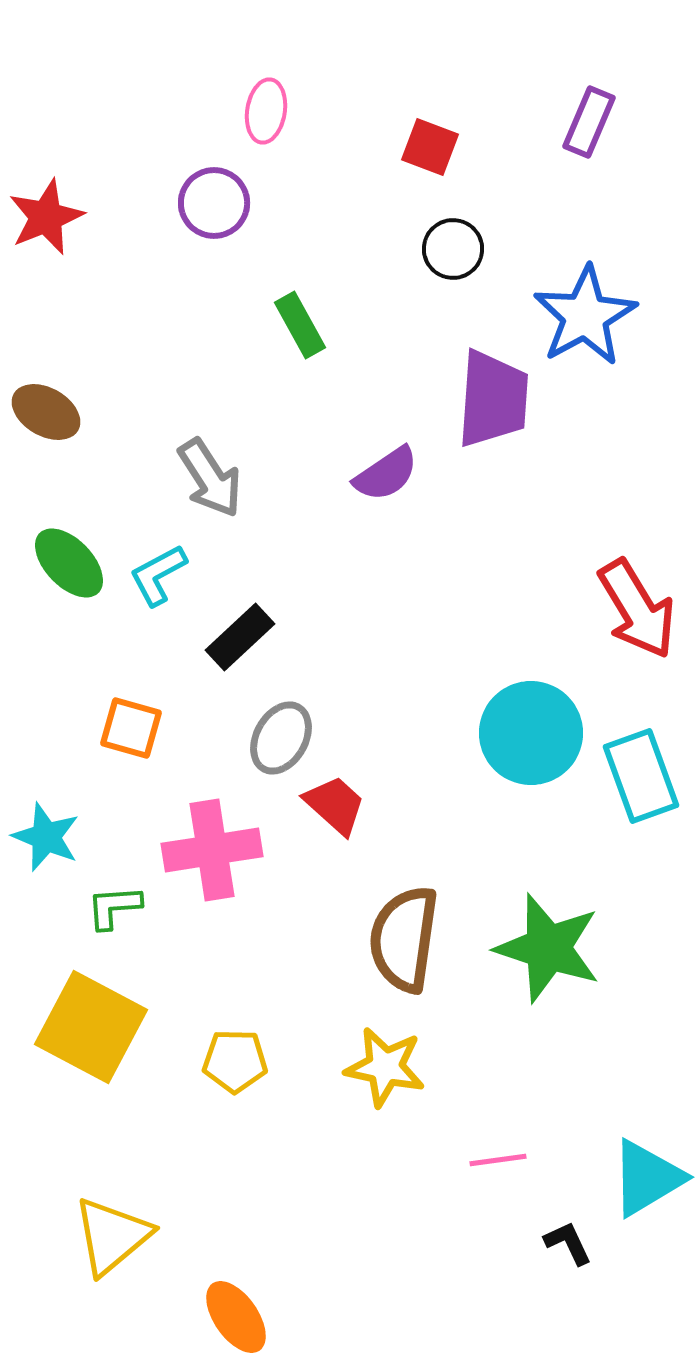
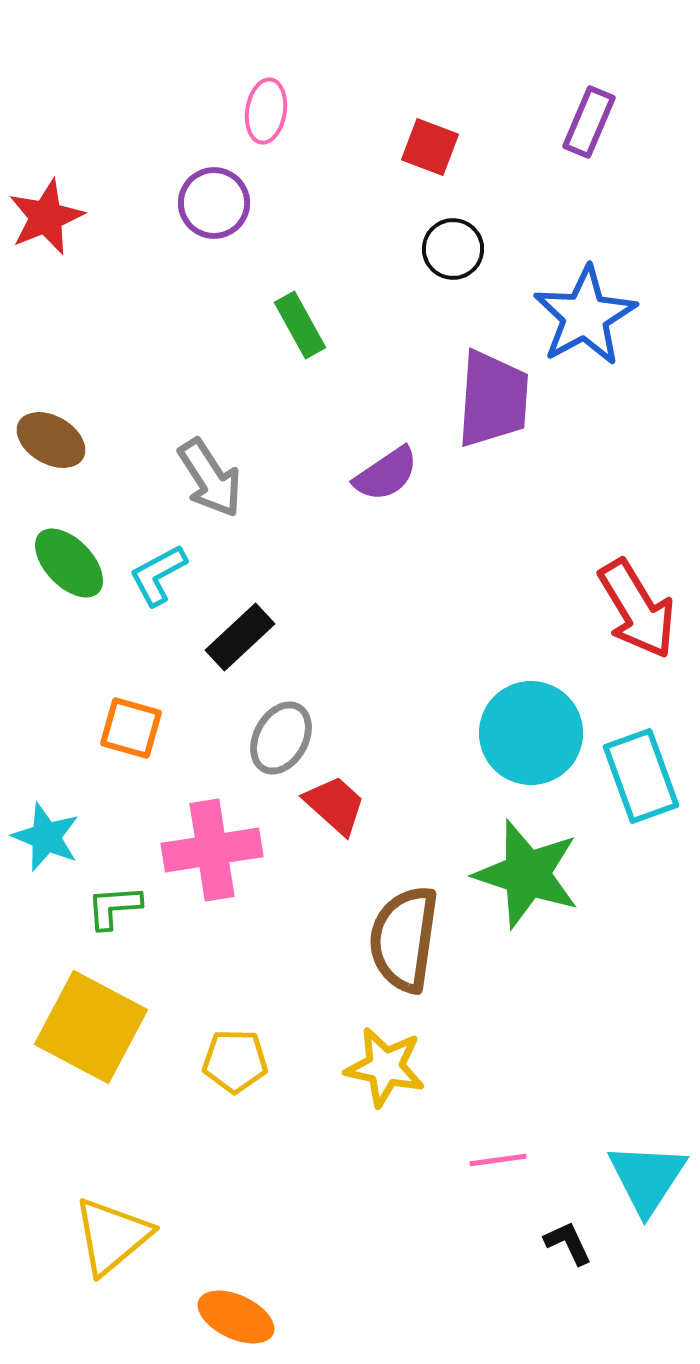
brown ellipse: moved 5 px right, 28 px down
green star: moved 21 px left, 74 px up
cyan triangle: rotated 26 degrees counterclockwise
orange ellipse: rotated 30 degrees counterclockwise
